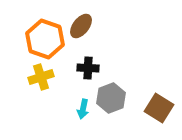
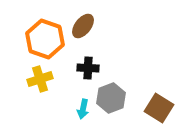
brown ellipse: moved 2 px right
yellow cross: moved 1 px left, 2 px down
